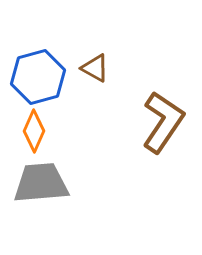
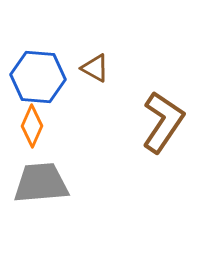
blue hexagon: rotated 20 degrees clockwise
orange diamond: moved 2 px left, 5 px up
